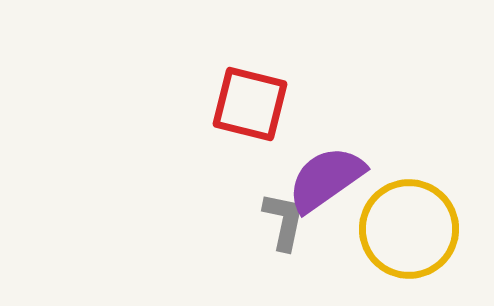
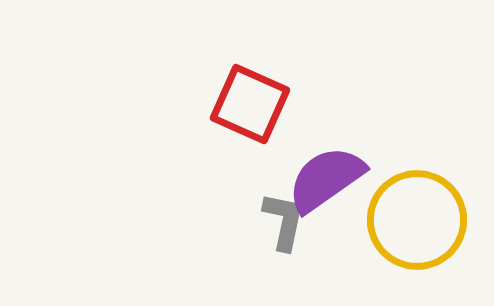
red square: rotated 10 degrees clockwise
yellow circle: moved 8 px right, 9 px up
